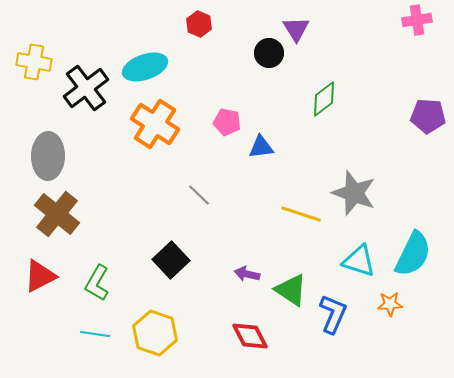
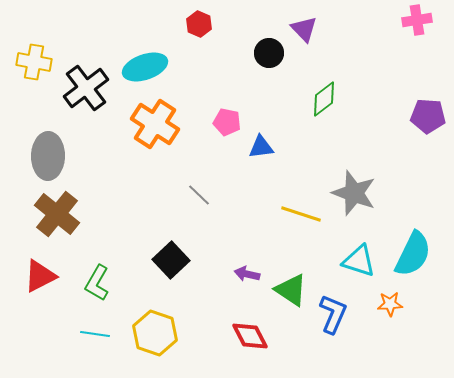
purple triangle: moved 8 px right; rotated 12 degrees counterclockwise
